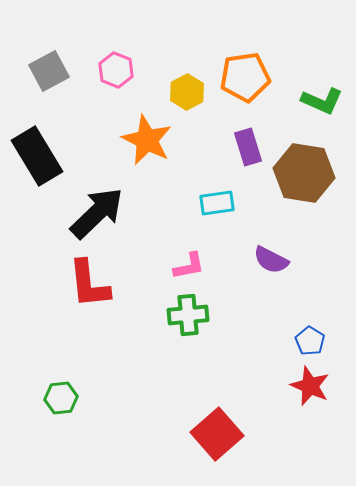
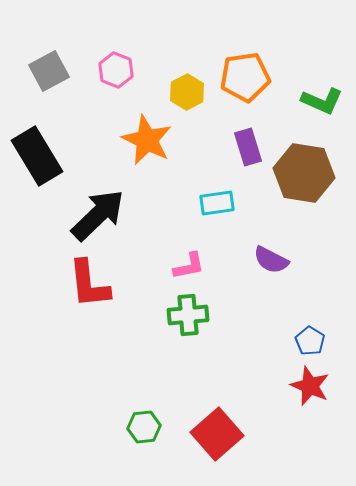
black arrow: moved 1 px right, 2 px down
green hexagon: moved 83 px right, 29 px down
